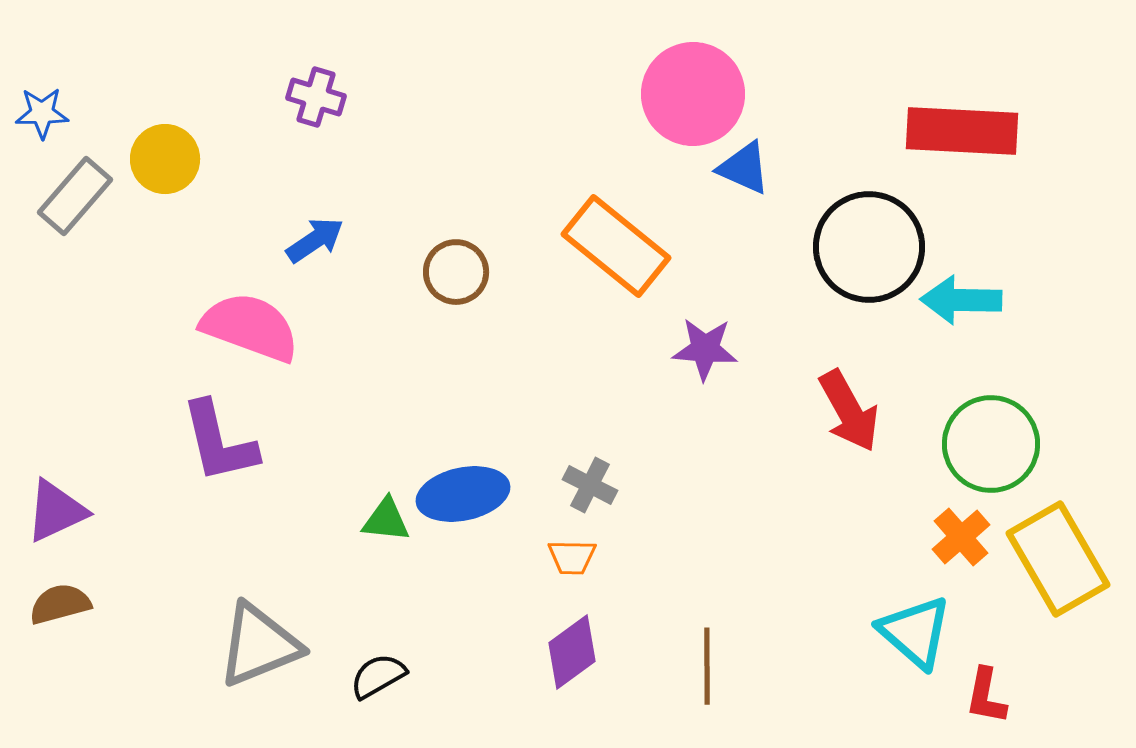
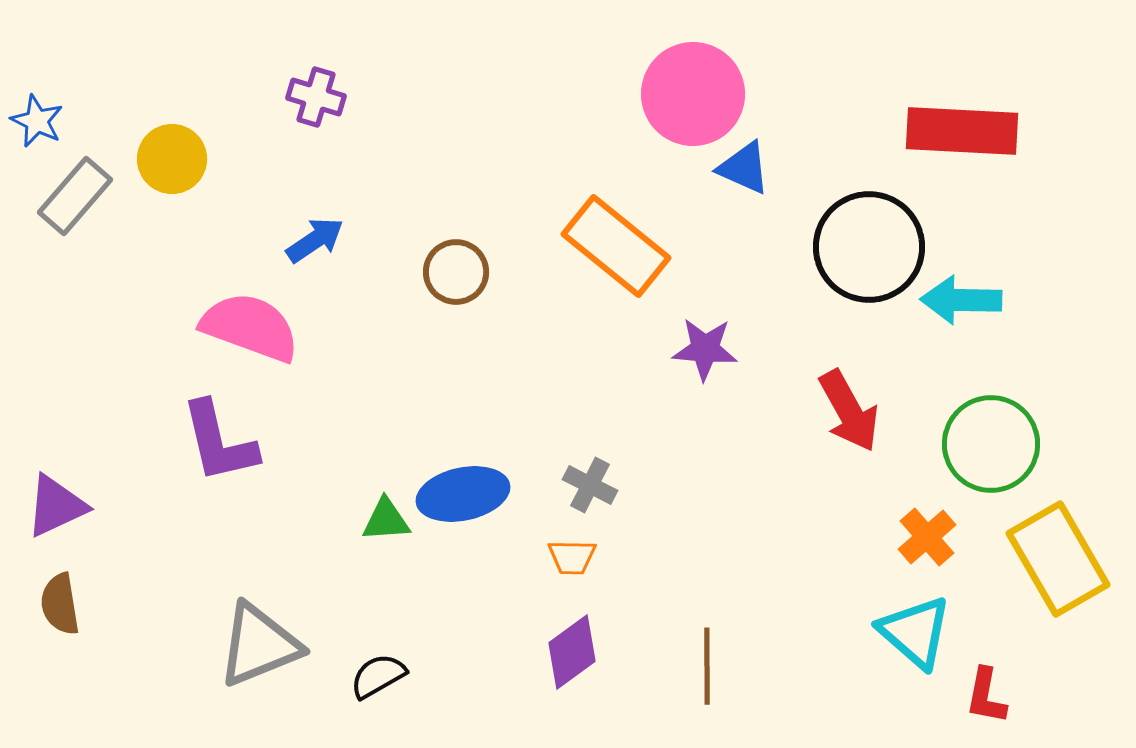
blue star: moved 5 px left, 8 px down; rotated 26 degrees clockwise
yellow circle: moved 7 px right
purple triangle: moved 5 px up
green triangle: rotated 10 degrees counterclockwise
orange cross: moved 34 px left
brown semicircle: rotated 84 degrees counterclockwise
